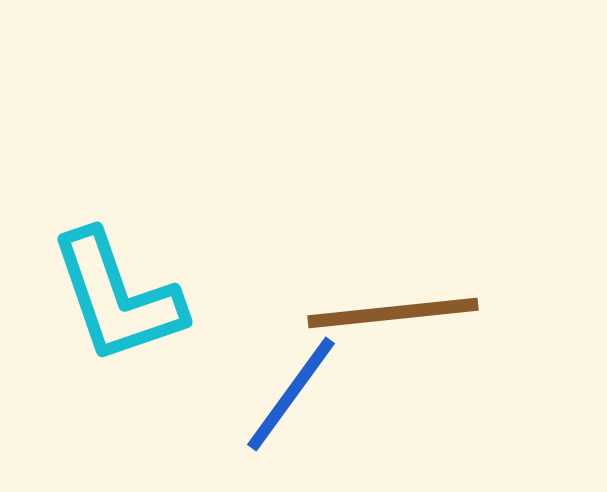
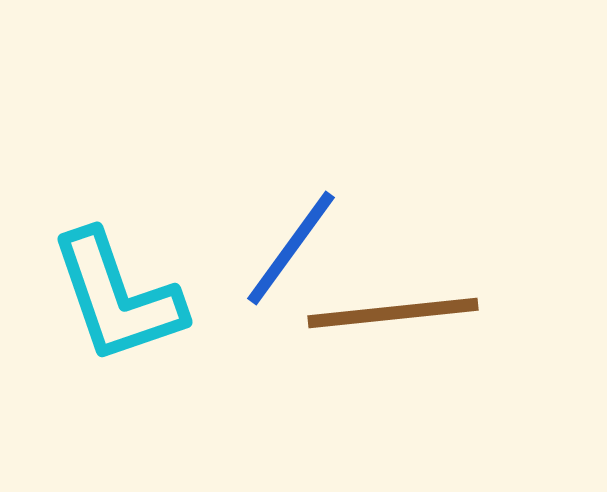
blue line: moved 146 px up
